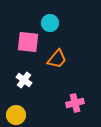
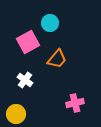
pink square: rotated 35 degrees counterclockwise
white cross: moved 1 px right
yellow circle: moved 1 px up
